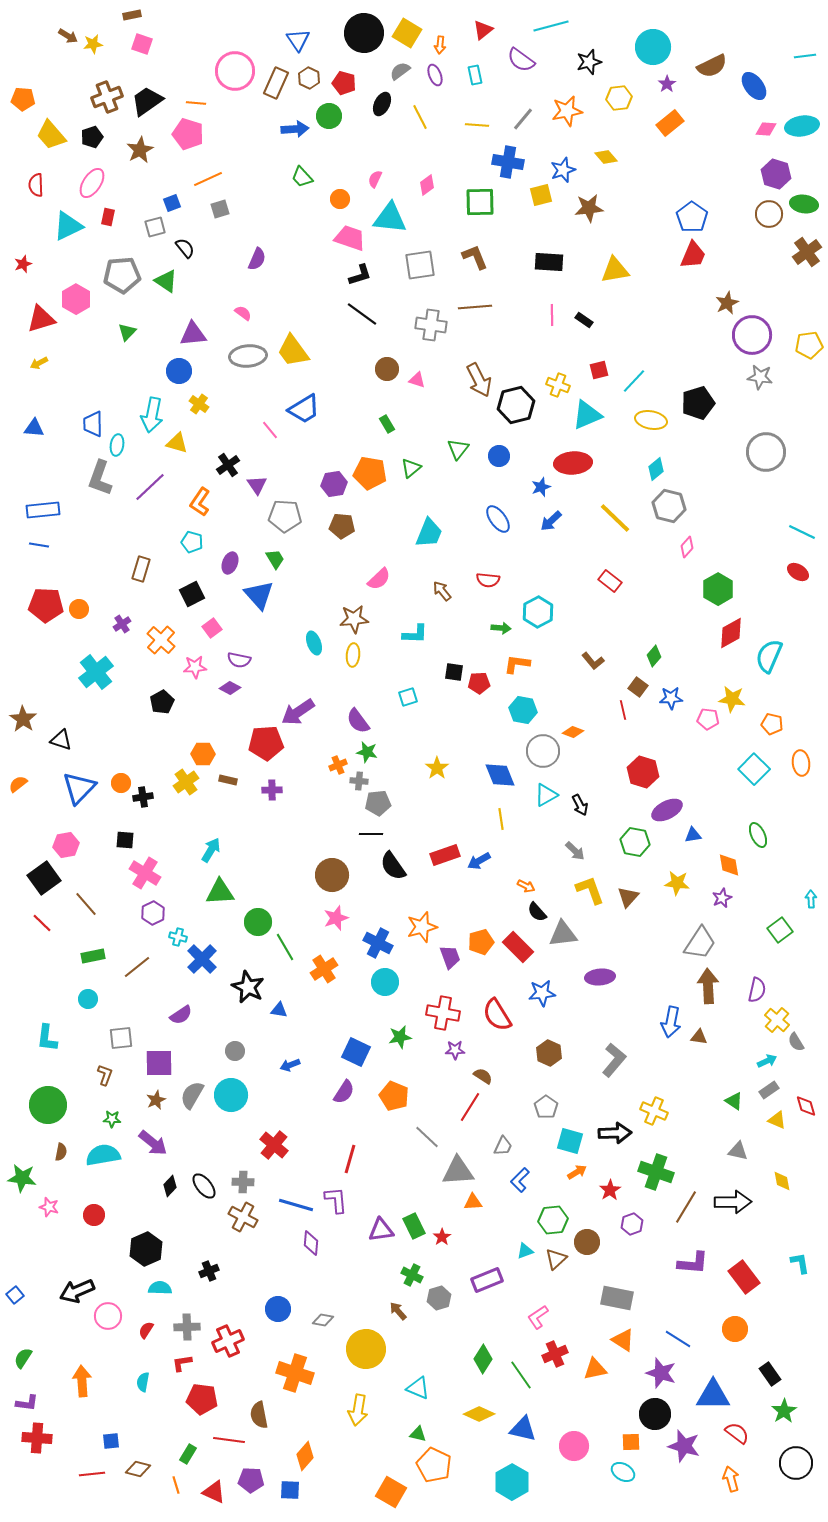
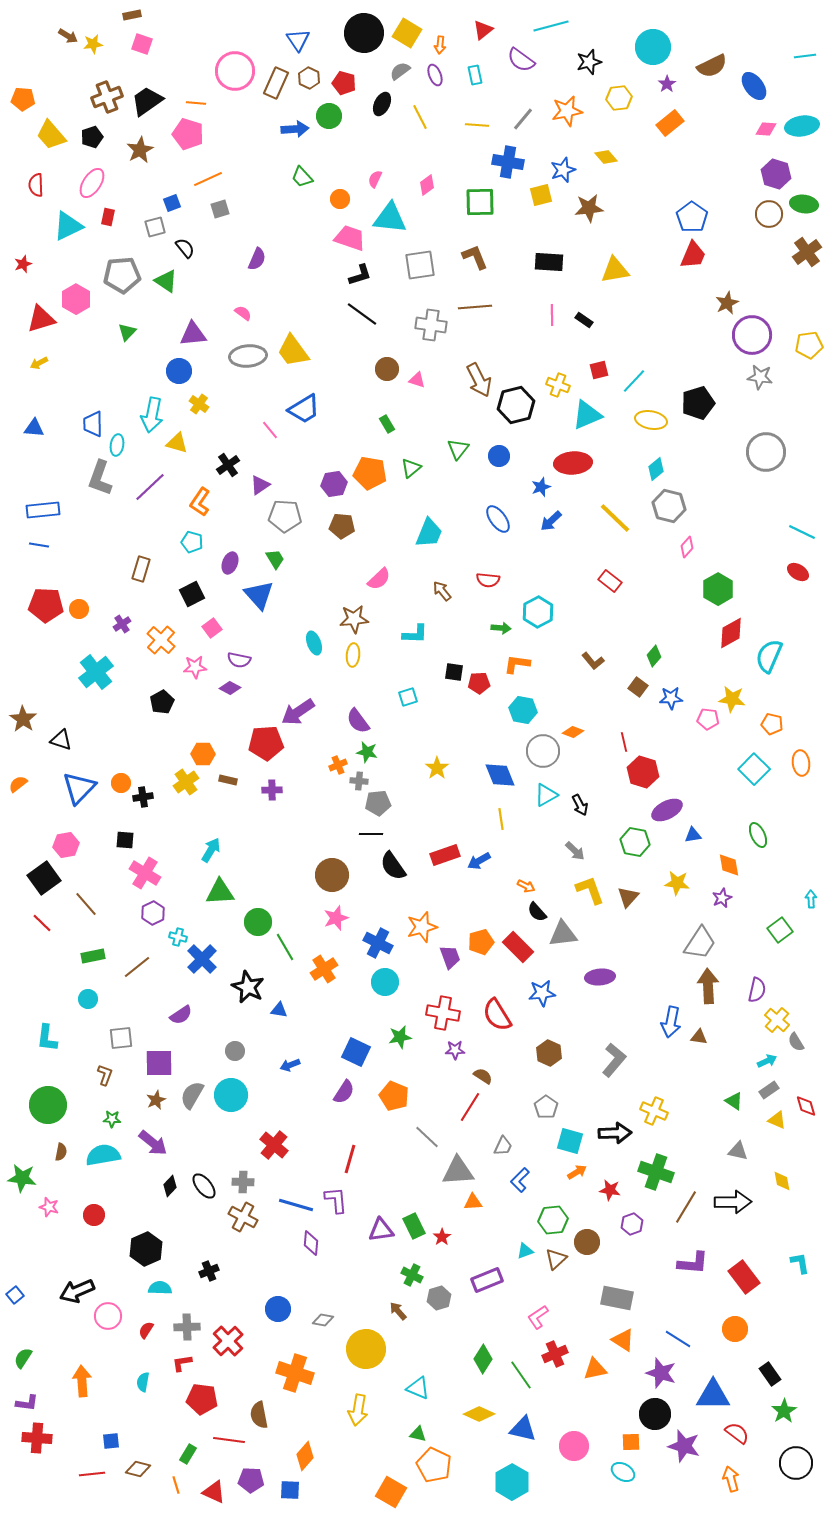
purple triangle at (257, 485): moved 3 px right; rotated 30 degrees clockwise
red line at (623, 710): moved 1 px right, 32 px down
red star at (610, 1190): rotated 30 degrees counterclockwise
red cross at (228, 1341): rotated 20 degrees counterclockwise
